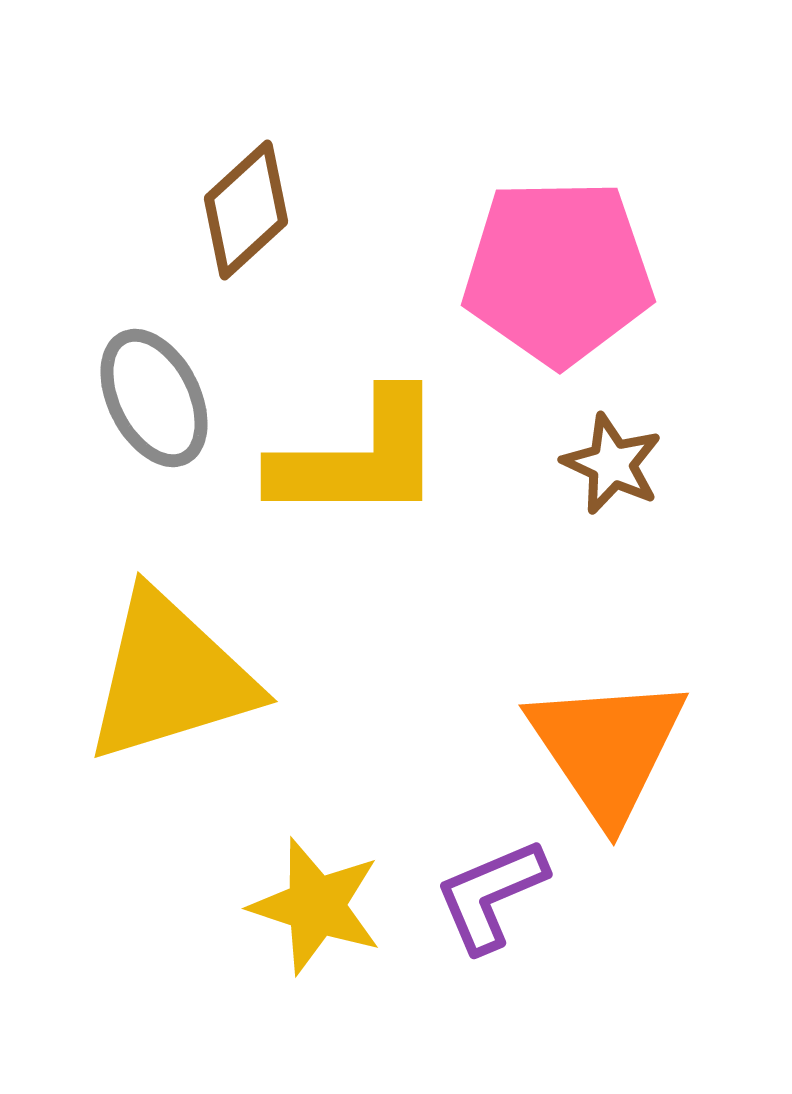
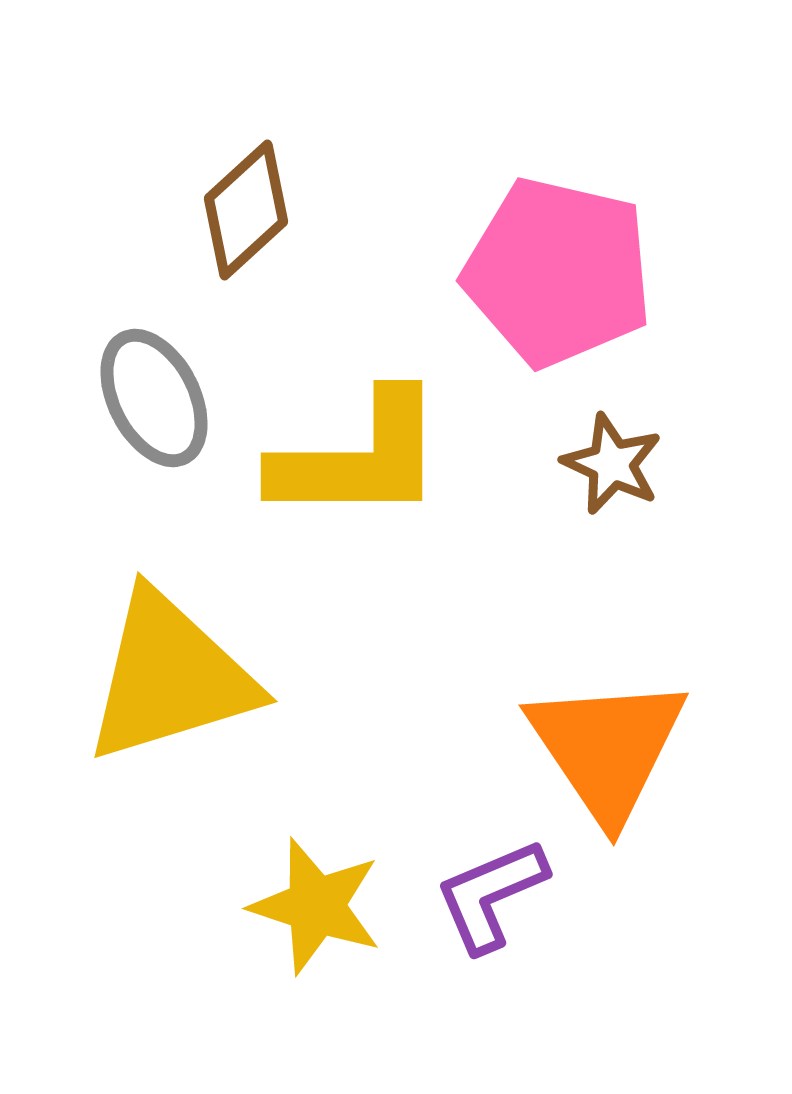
pink pentagon: rotated 14 degrees clockwise
